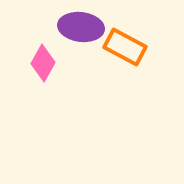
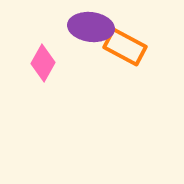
purple ellipse: moved 10 px right
